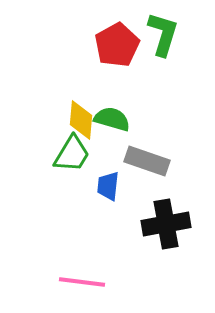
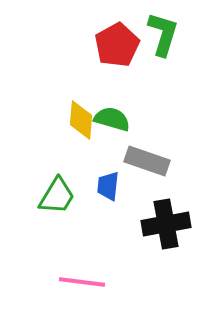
green trapezoid: moved 15 px left, 42 px down
